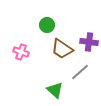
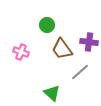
brown trapezoid: rotated 20 degrees clockwise
green triangle: moved 3 px left, 3 px down
